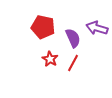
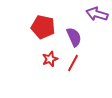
purple arrow: moved 14 px up
purple semicircle: moved 1 px right, 1 px up
red star: rotated 21 degrees clockwise
